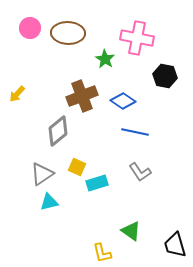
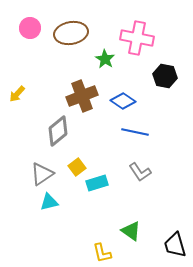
brown ellipse: moved 3 px right; rotated 12 degrees counterclockwise
yellow square: rotated 30 degrees clockwise
